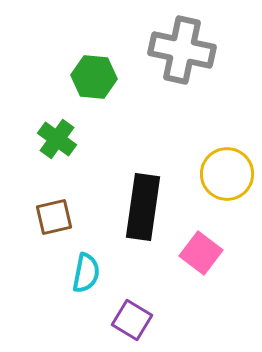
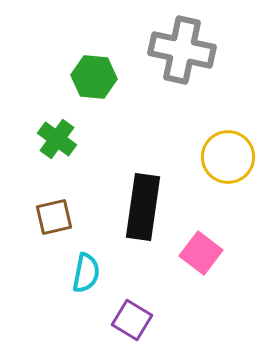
yellow circle: moved 1 px right, 17 px up
